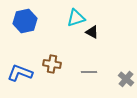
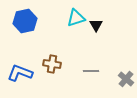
black triangle: moved 4 px right, 7 px up; rotated 32 degrees clockwise
gray line: moved 2 px right, 1 px up
